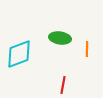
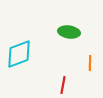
green ellipse: moved 9 px right, 6 px up
orange line: moved 3 px right, 14 px down
